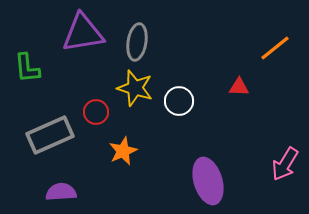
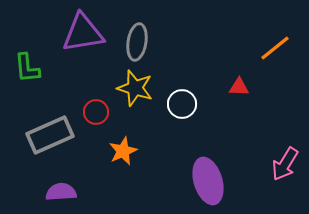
white circle: moved 3 px right, 3 px down
